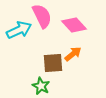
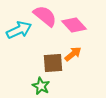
pink semicircle: moved 3 px right; rotated 25 degrees counterclockwise
